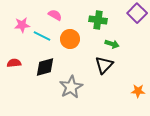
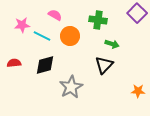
orange circle: moved 3 px up
black diamond: moved 2 px up
